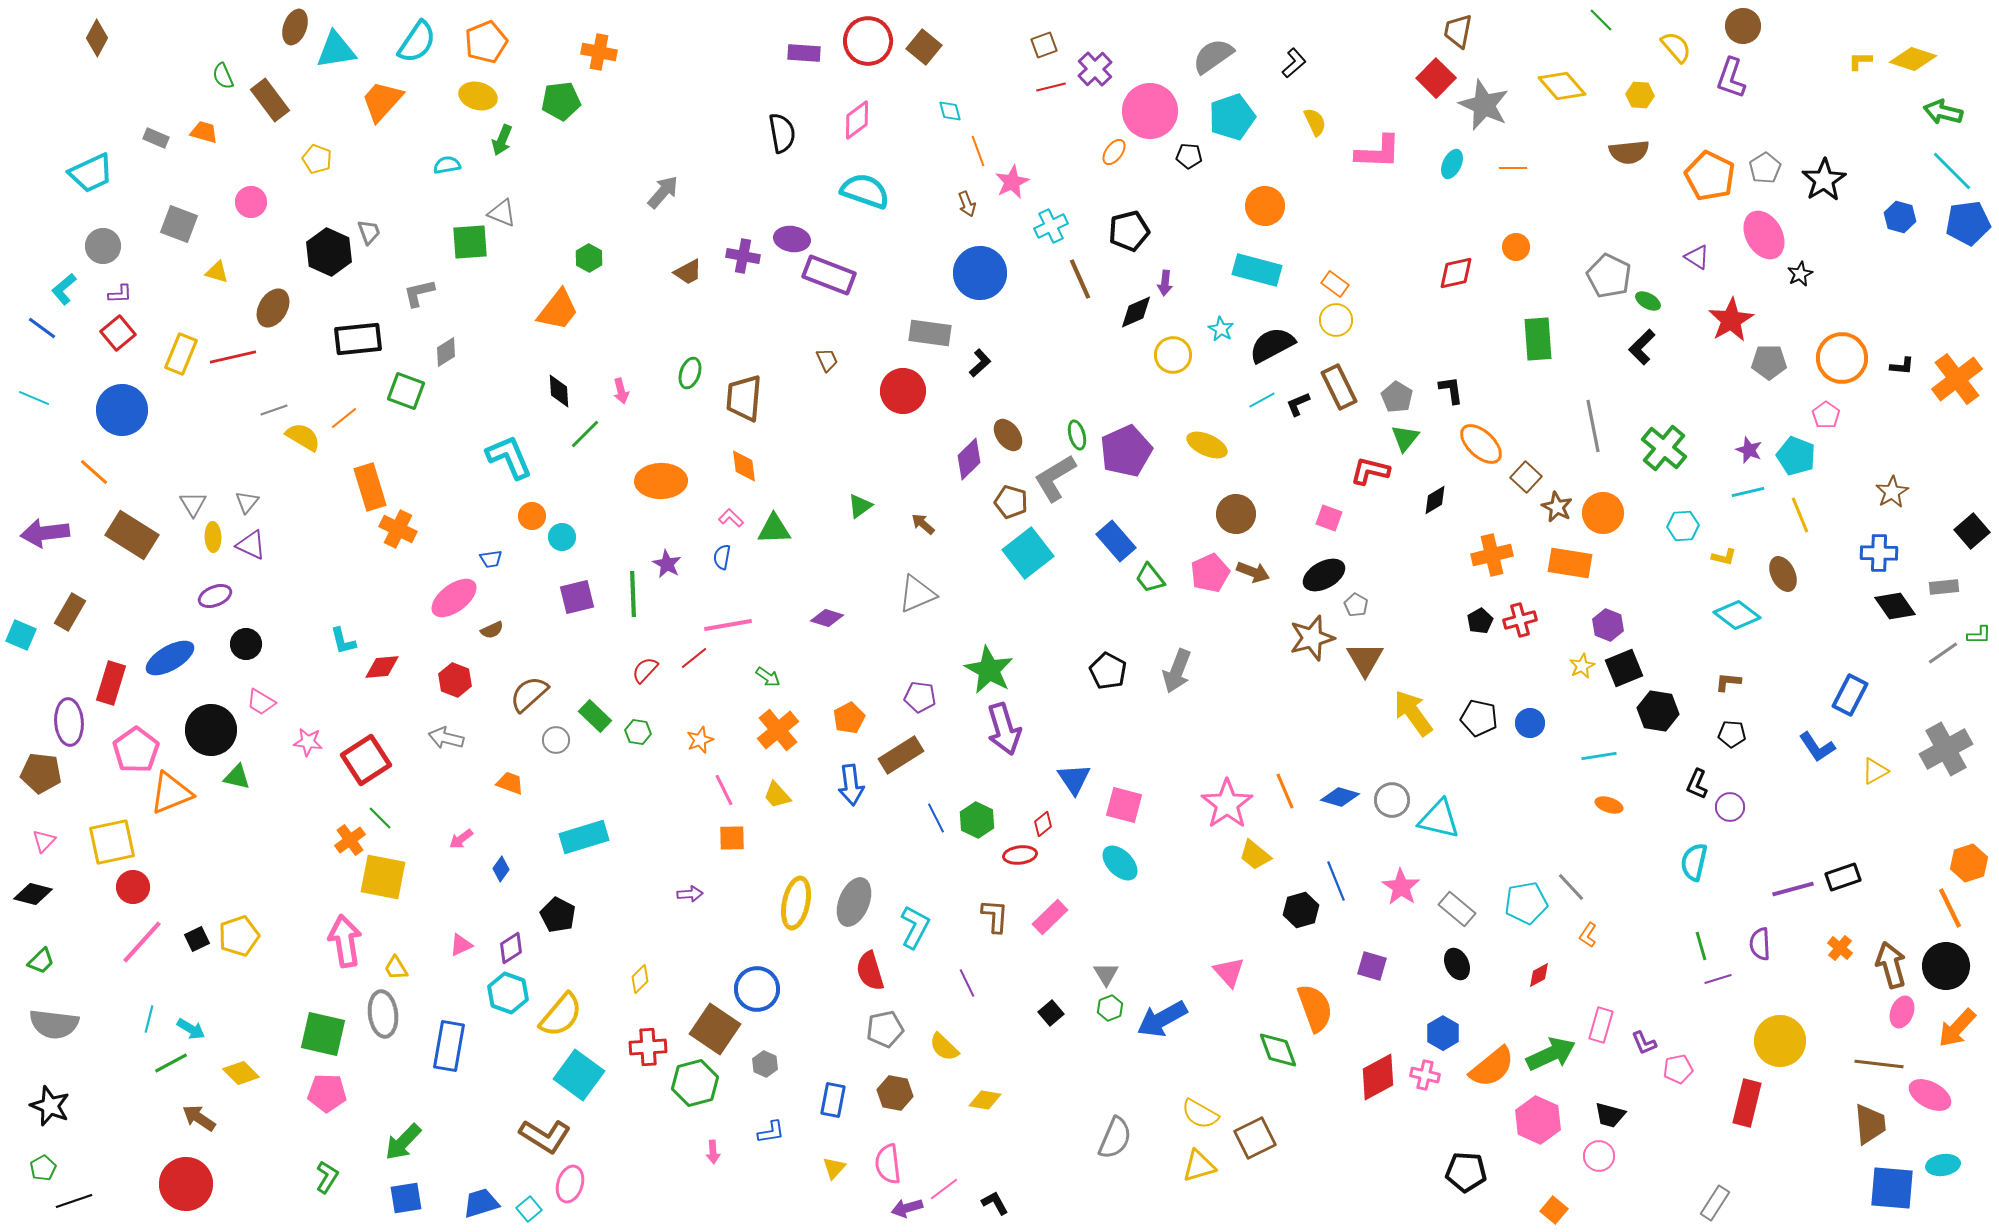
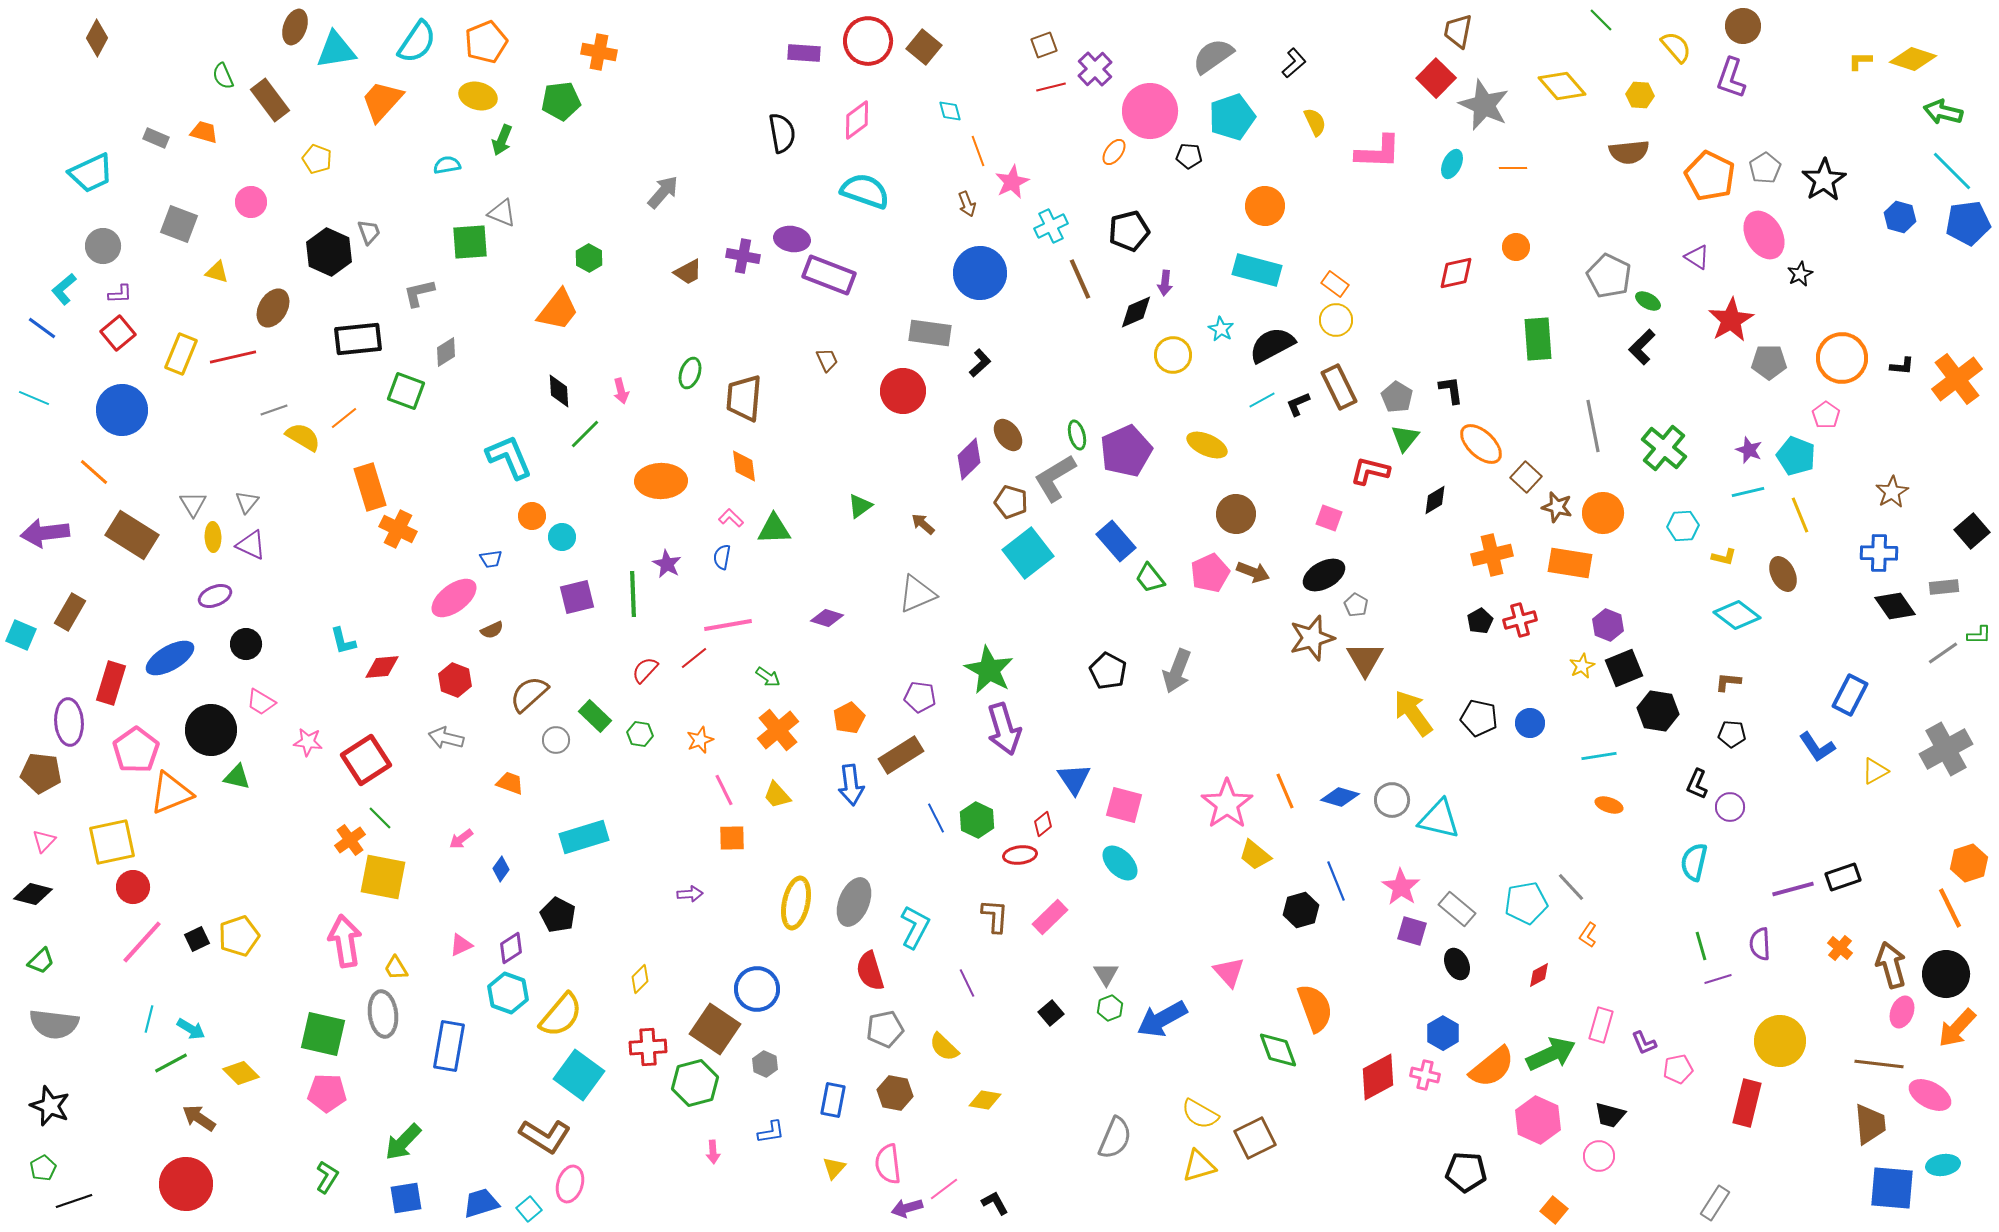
brown star at (1557, 507): rotated 12 degrees counterclockwise
green hexagon at (638, 732): moved 2 px right, 2 px down
purple square at (1372, 966): moved 40 px right, 35 px up
black circle at (1946, 966): moved 8 px down
